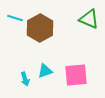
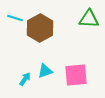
green triangle: rotated 20 degrees counterclockwise
cyan arrow: rotated 128 degrees counterclockwise
